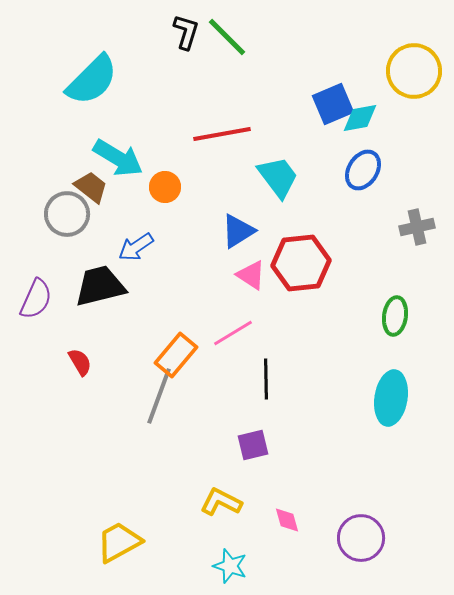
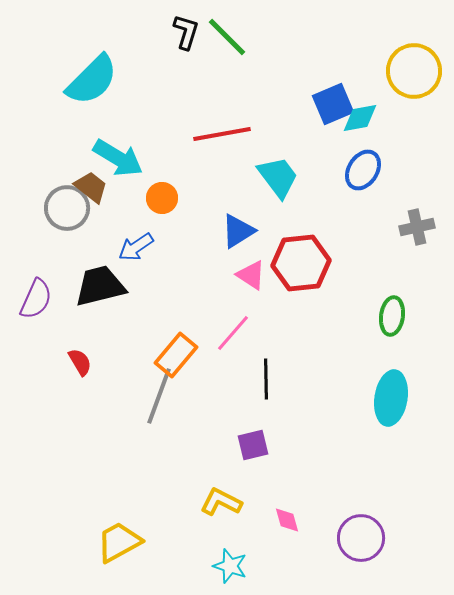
orange circle: moved 3 px left, 11 px down
gray circle: moved 6 px up
green ellipse: moved 3 px left
pink line: rotated 18 degrees counterclockwise
